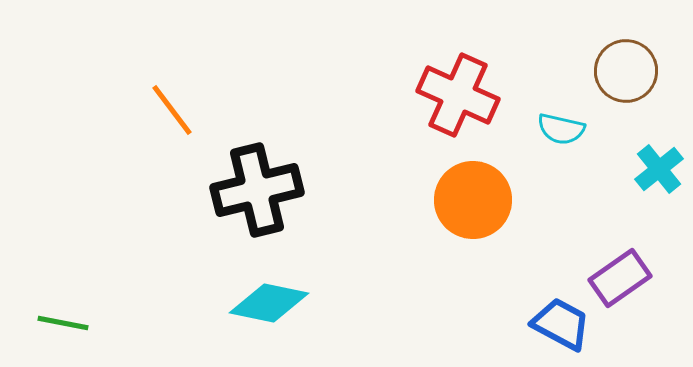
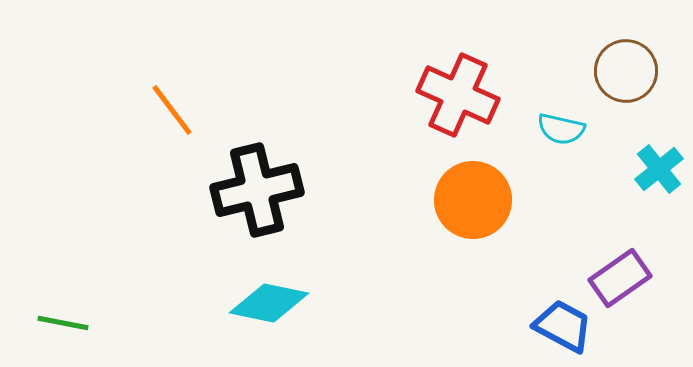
blue trapezoid: moved 2 px right, 2 px down
